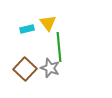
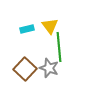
yellow triangle: moved 2 px right, 3 px down
gray star: moved 1 px left
